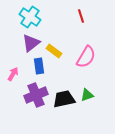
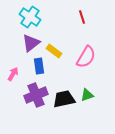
red line: moved 1 px right, 1 px down
